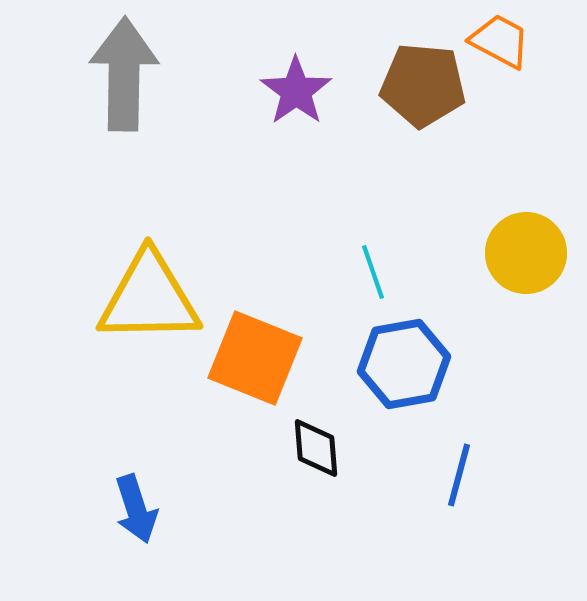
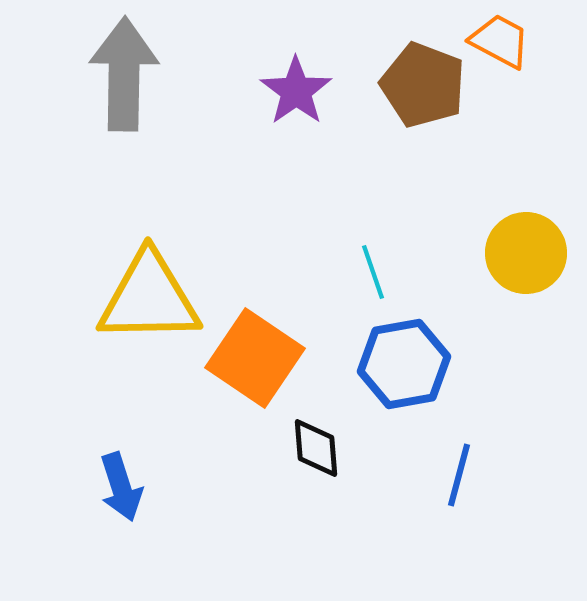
brown pentagon: rotated 16 degrees clockwise
orange square: rotated 12 degrees clockwise
blue arrow: moved 15 px left, 22 px up
